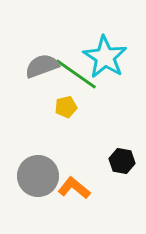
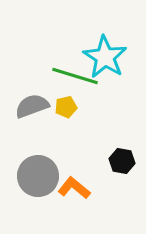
gray semicircle: moved 10 px left, 40 px down
green line: moved 1 px left, 2 px down; rotated 18 degrees counterclockwise
